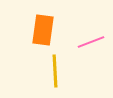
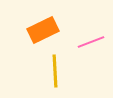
orange rectangle: rotated 56 degrees clockwise
